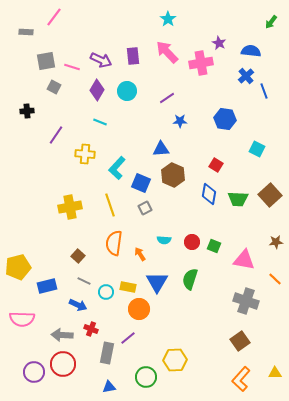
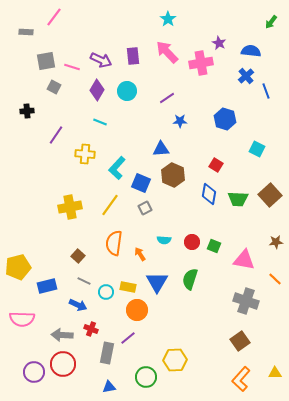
blue line at (264, 91): moved 2 px right
blue hexagon at (225, 119): rotated 10 degrees clockwise
yellow line at (110, 205): rotated 55 degrees clockwise
orange circle at (139, 309): moved 2 px left, 1 px down
